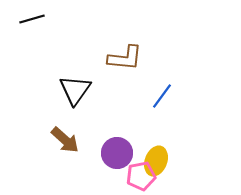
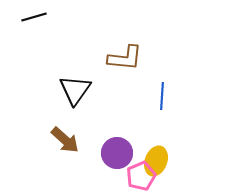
black line: moved 2 px right, 2 px up
blue line: rotated 32 degrees counterclockwise
pink pentagon: rotated 12 degrees counterclockwise
